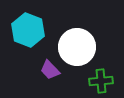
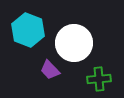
white circle: moved 3 px left, 4 px up
green cross: moved 2 px left, 2 px up
